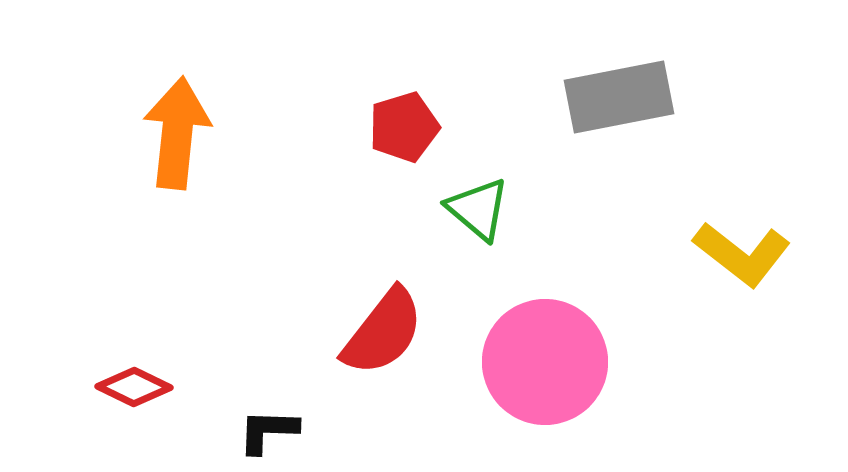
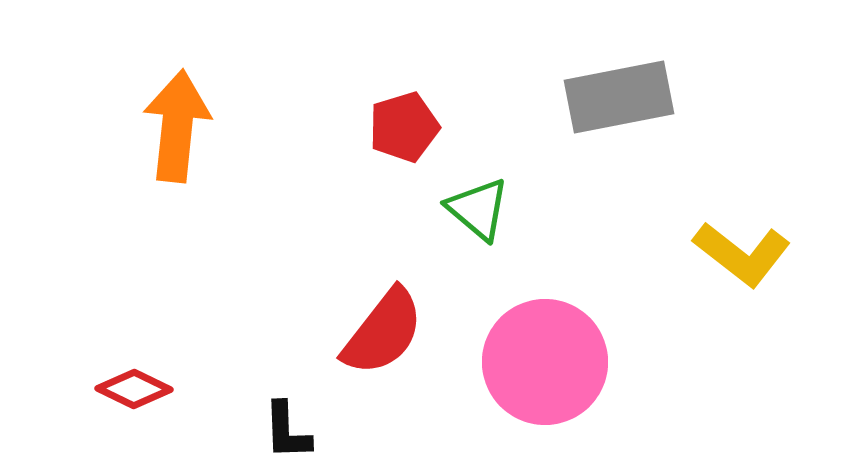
orange arrow: moved 7 px up
red diamond: moved 2 px down
black L-shape: moved 19 px right; rotated 94 degrees counterclockwise
